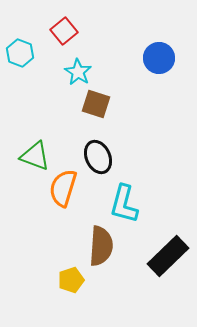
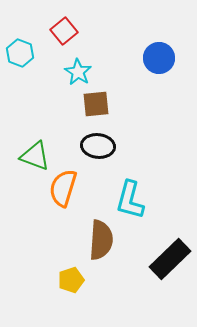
brown square: rotated 24 degrees counterclockwise
black ellipse: moved 11 px up; rotated 60 degrees counterclockwise
cyan L-shape: moved 6 px right, 4 px up
brown semicircle: moved 6 px up
black rectangle: moved 2 px right, 3 px down
